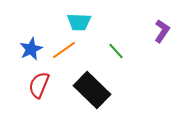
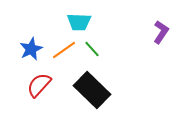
purple L-shape: moved 1 px left, 1 px down
green line: moved 24 px left, 2 px up
red semicircle: rotated 20 degrees clockwise
